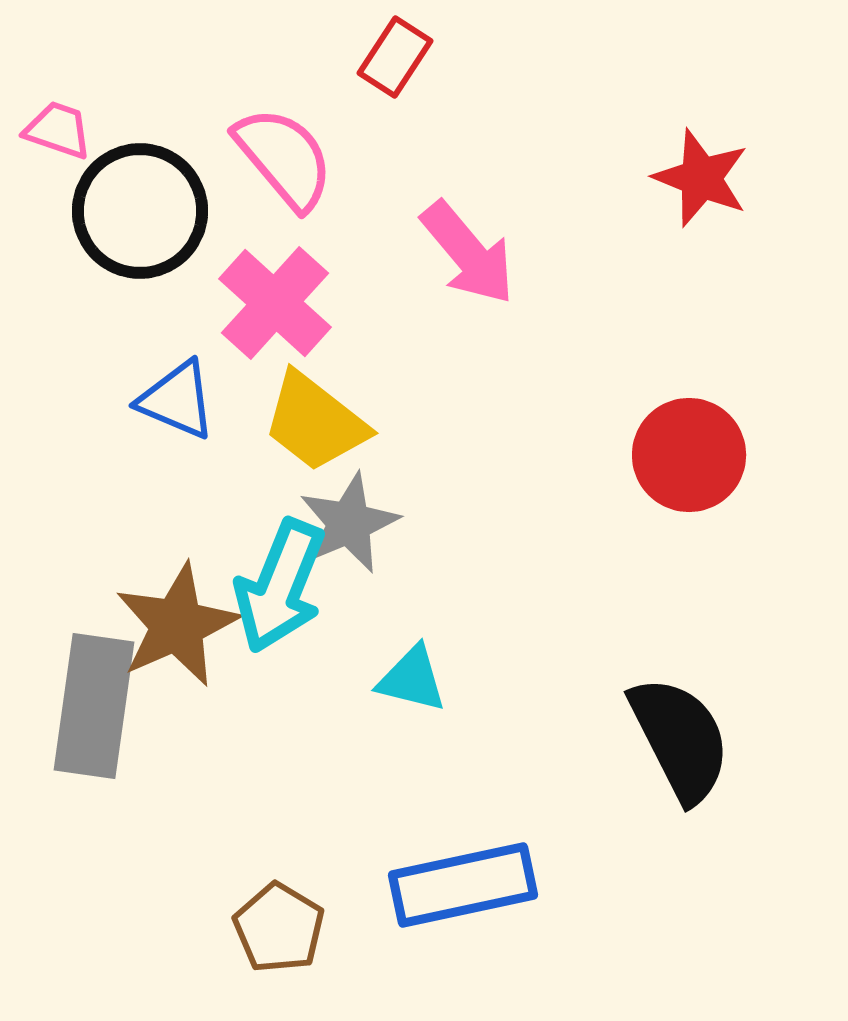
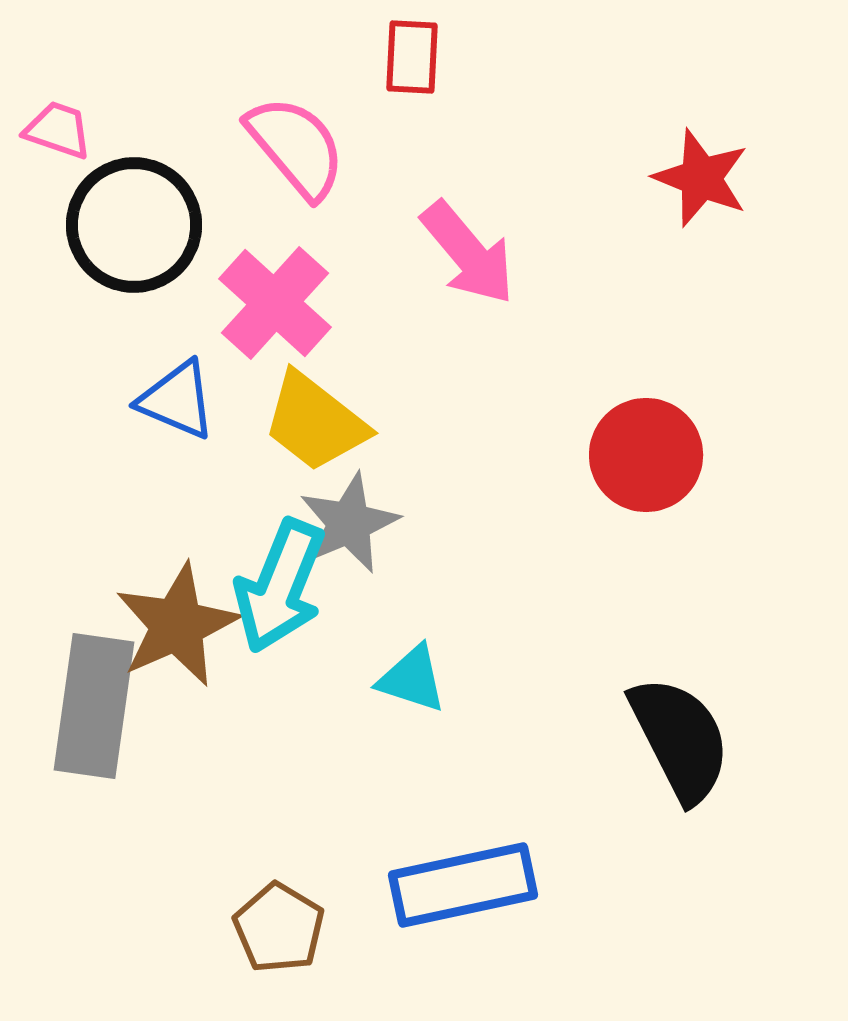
red rectangle: moved 17 px right; rotated 30 degrees counterclockwise
pink semicircle: moved 12 px right, 11 px up
black circle: moved 6 px left, 14 px down
red circle: moved 43 px left
cyan triangle: rotated 4 degrees clockwise
